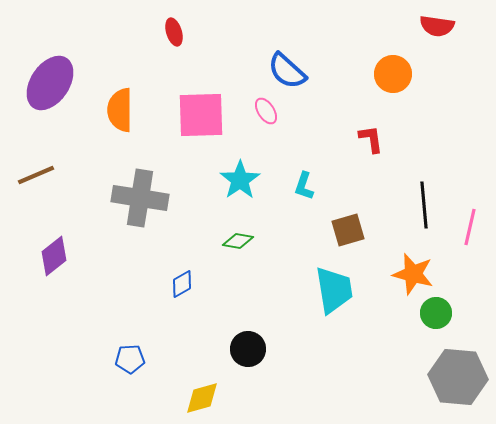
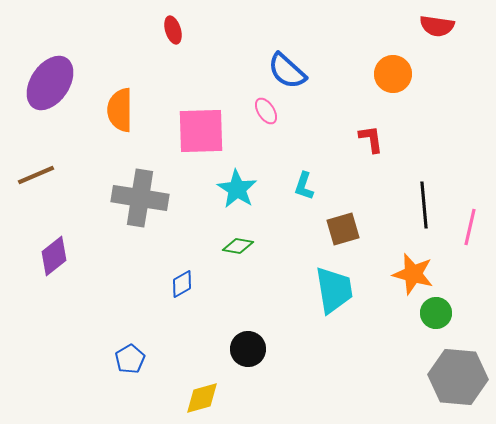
red ellipse: moved 1 px left, 2 px up
pink square: moved 16 px down
cyan star: moved 3 px left, 9 px down; rotated 6 degrees counterclockwise
brown square: moved 5 px left, 1 px up
green diamond: moved 5 px down
blue pentagon: rotated 28 degrees counterclockwise
